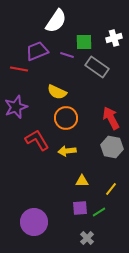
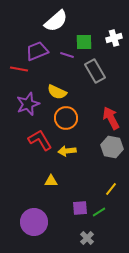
white semicircle: rotated 15 degrees clockwise
gray rectangle: moved 2 px left, 4 px down; rotated 25 degrees clockwise
purple star: moved 12 px right, 3 px up
red L-shape: moved 3 px right
yellow triangle: moved 31 px left
